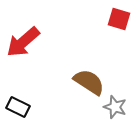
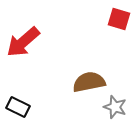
brown semicircle: rotated 44 degrees counterclockwise
